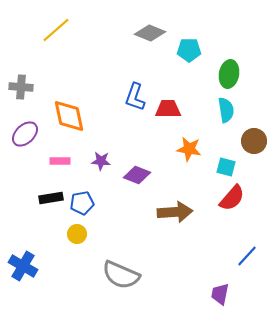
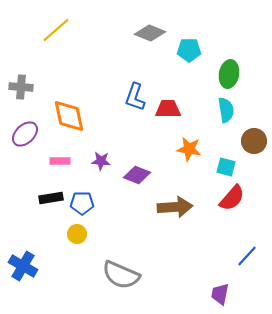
blue pentagon: rotated 10 degrees clockwise
brown arrow: moved 5 px up
